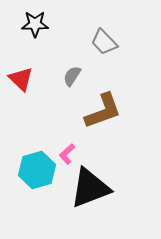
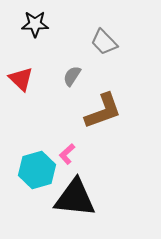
black triangle: moved 15 px left, 10 px down; rotated 27 degrees clockwise
